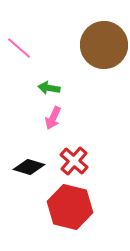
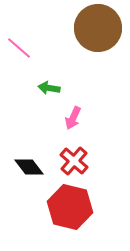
brown circle: moved 6 px left, 17 px up
pink arrow: moved 20 px right
black diamond: rotated 36 degrees clockwise
